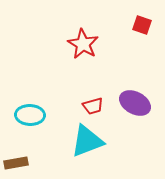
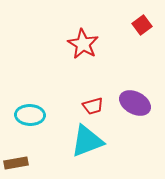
red square: rotated 36 degrees clockwise
